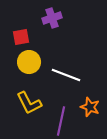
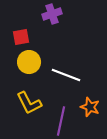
purple cross: moved 4 px up
